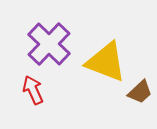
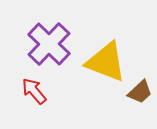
red arrow: moved 1 px right, 1 px down; rotated 16 degrees counterclockwise
